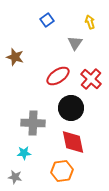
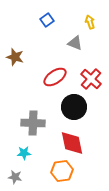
gray triangle: rotated 42 degrees counterclockwise
red ellipse: moved 3 px left, 1 px down
black circle: moved 3 px right, 1 px up
red diamond: moved 1 px left, 1 px down
